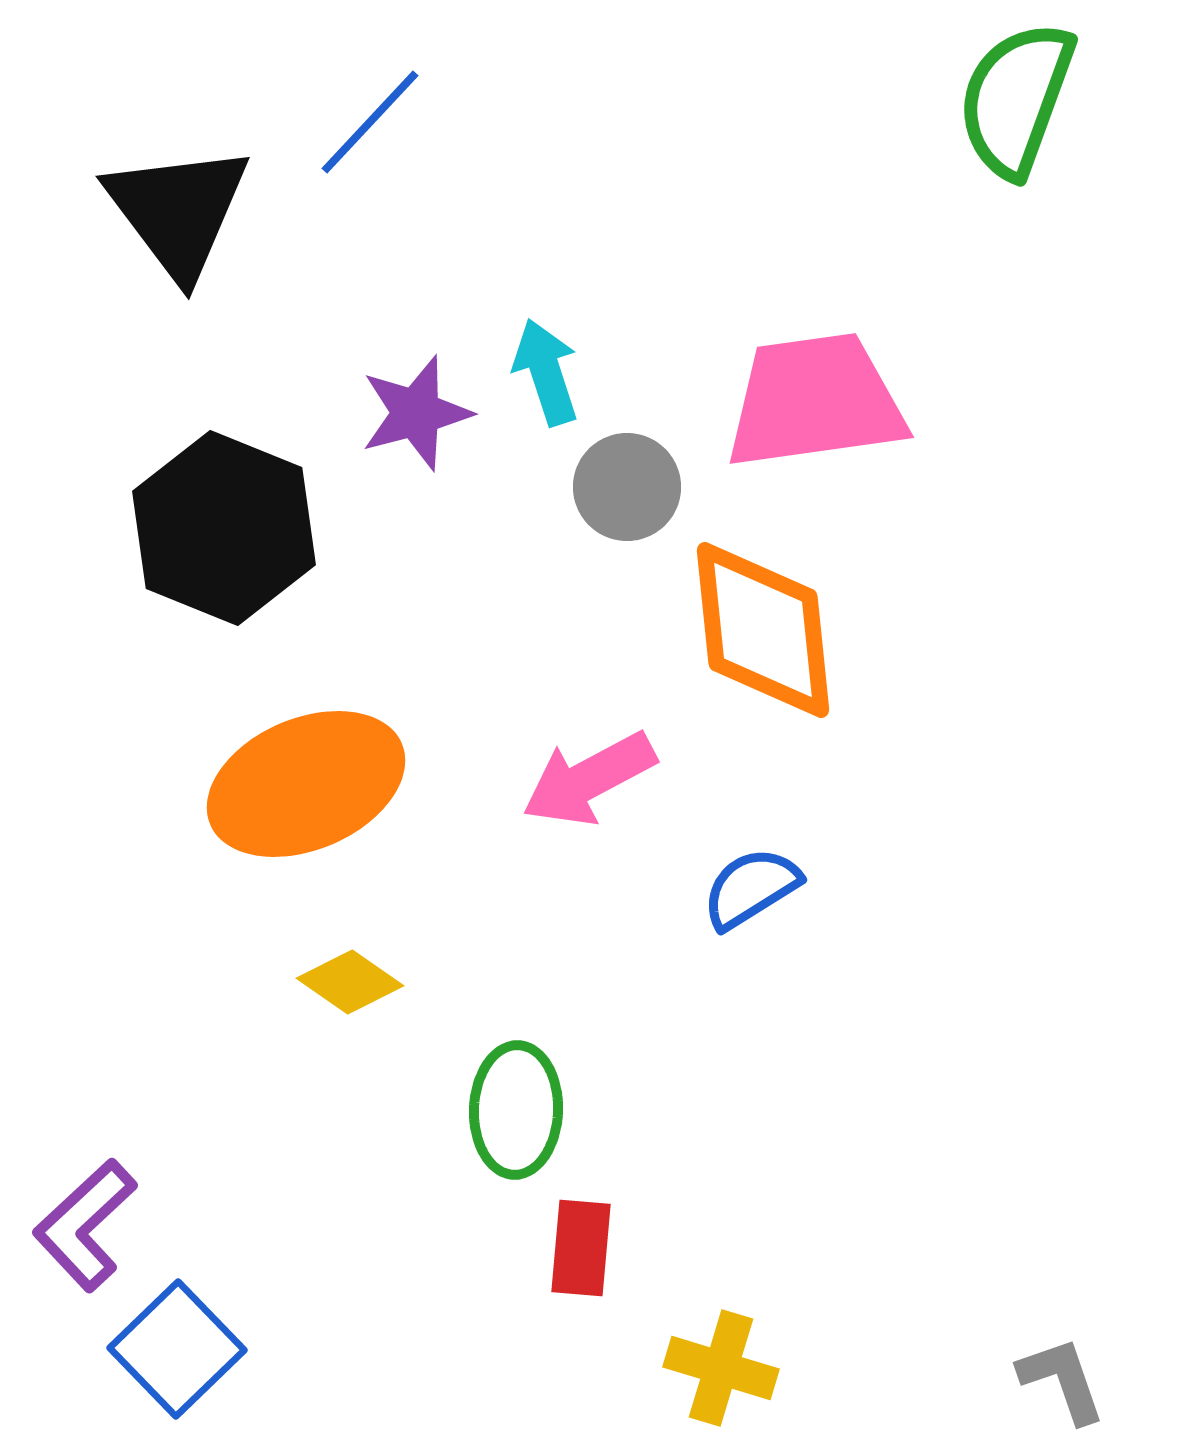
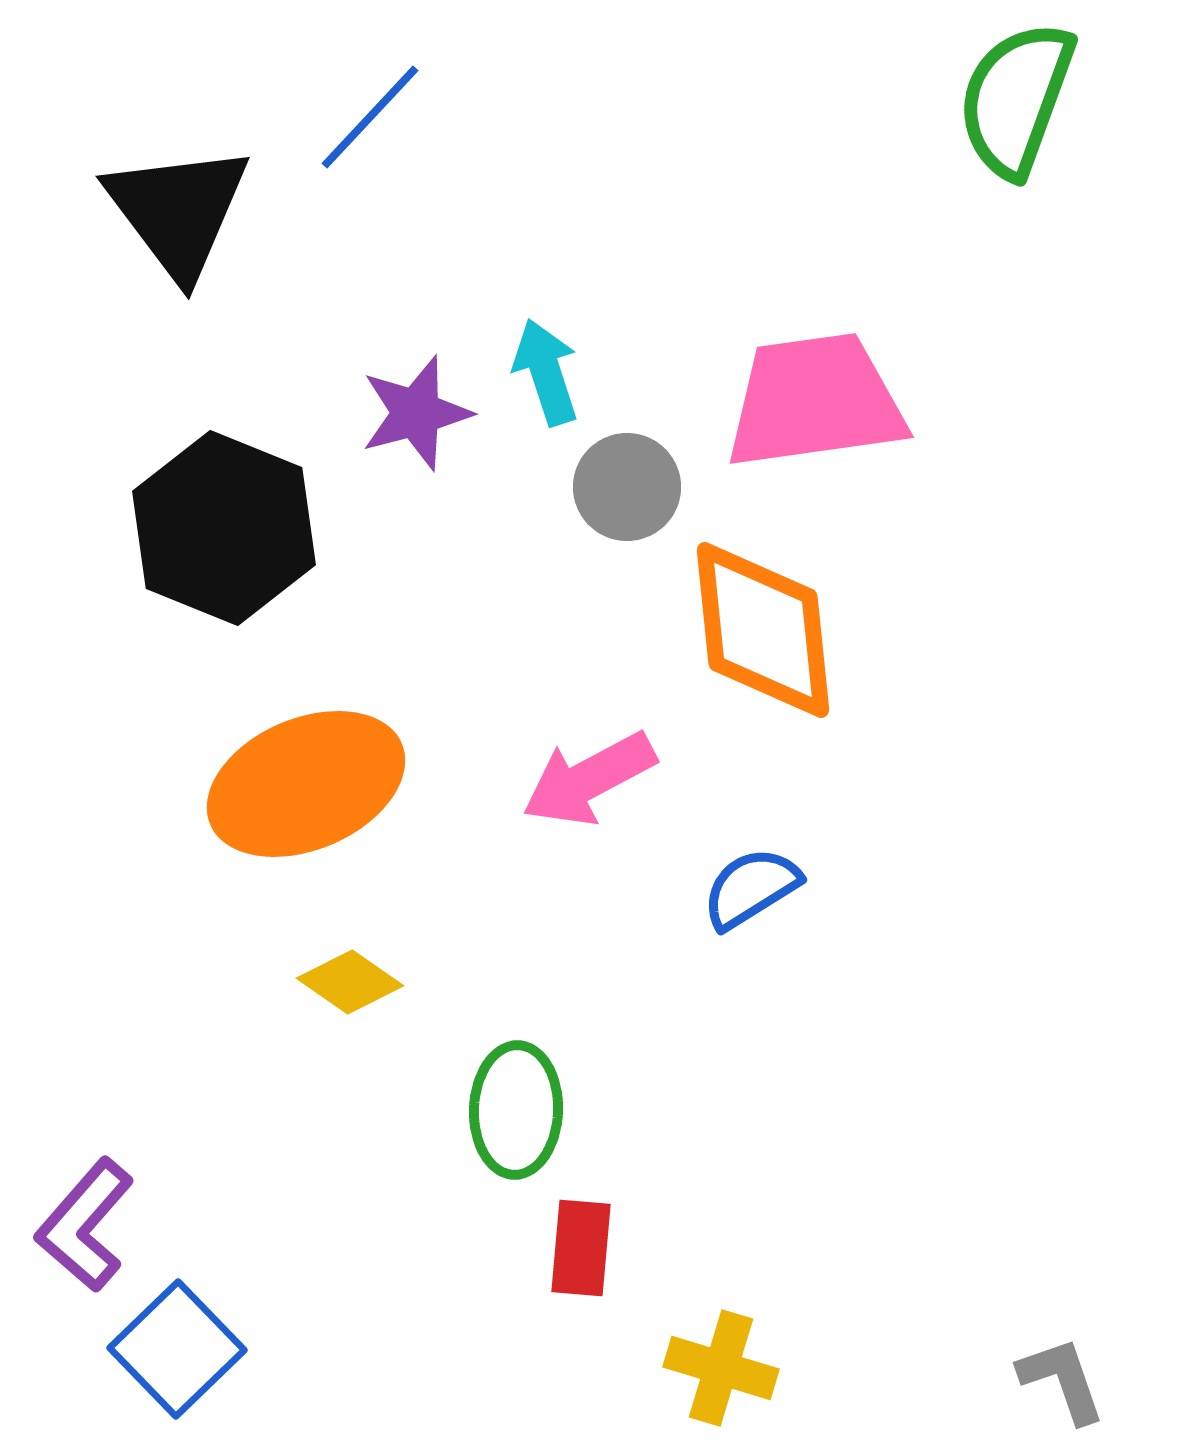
blue line: moved 5 px up
purple L-shape: rotated 6 degrees counterclockwise
